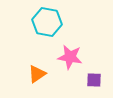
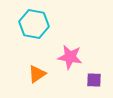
cyan hexagon: moved 13 px left, 2 px down
